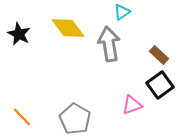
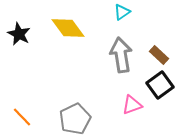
gray arrow: moved 12 px right, 11 px down
gray pentagon: rotated 16 degrees clockwise
